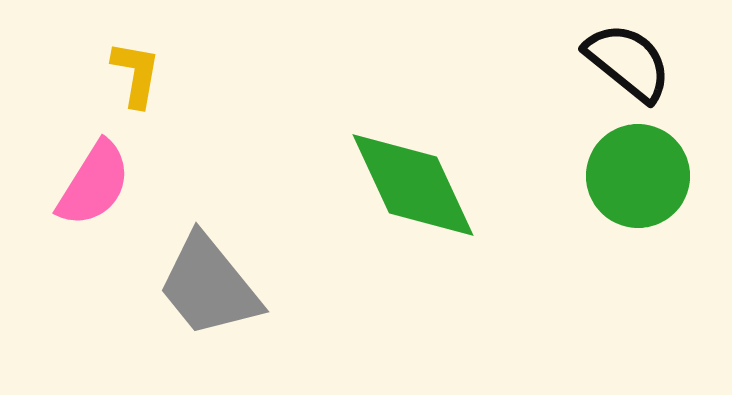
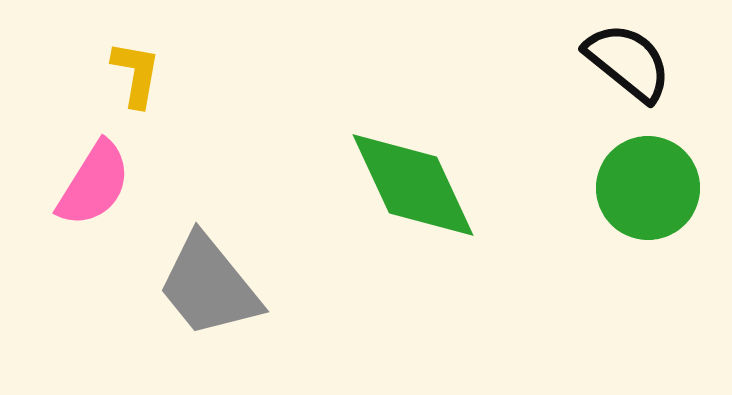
green circle: moved 10 px right, 12 px down
